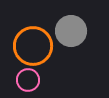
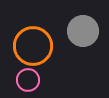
gray circle: moved 12 px right
